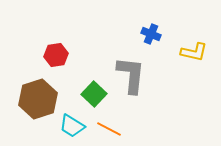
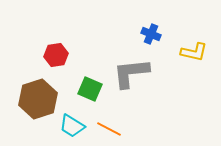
gray L-shape: moved 2 px up; rotated 102 degrees counterclockwise
green square: moved 4 px left, 5 px up; rotated 20 degrees counterclockwise
